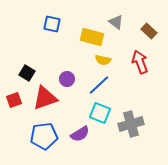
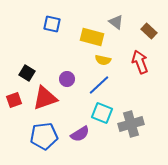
cyan square: moved 2 px right
